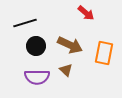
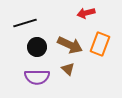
red arrow: rotated 126 degrees clockwise
black circle: moved 1 px right, 1 px down
orange rectangle: moved 4 px left, 9 px up; rotated 10 degrees clockwise
brown triangle: moved 2 px right, 1 px up
